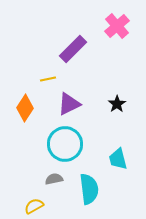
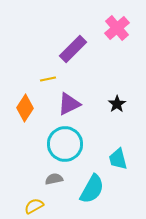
pink cross: moved 2 px down
cyan semicircle: moved 3 px right; rotated 36 degrees clockwise
